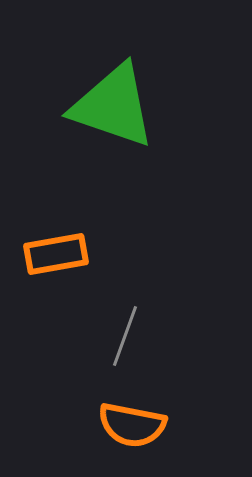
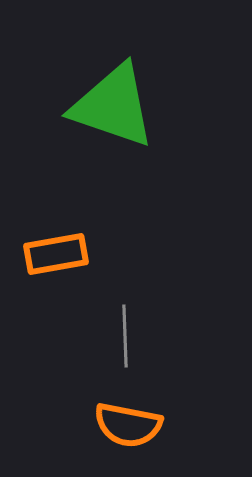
gray line: rotated 22 degrees counterclockwise
orange semicircle: moved 4 px left
